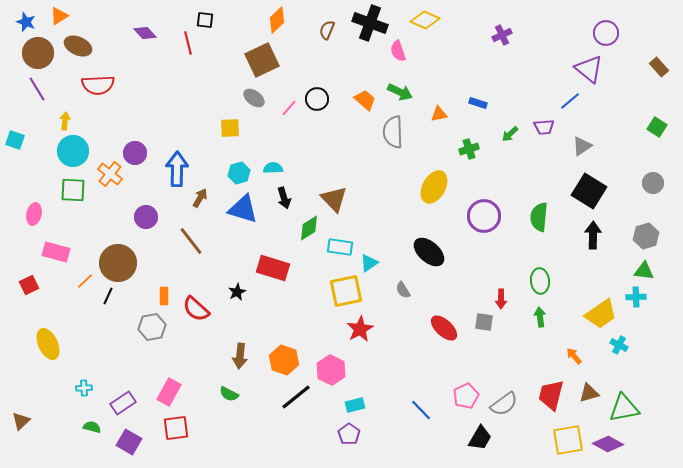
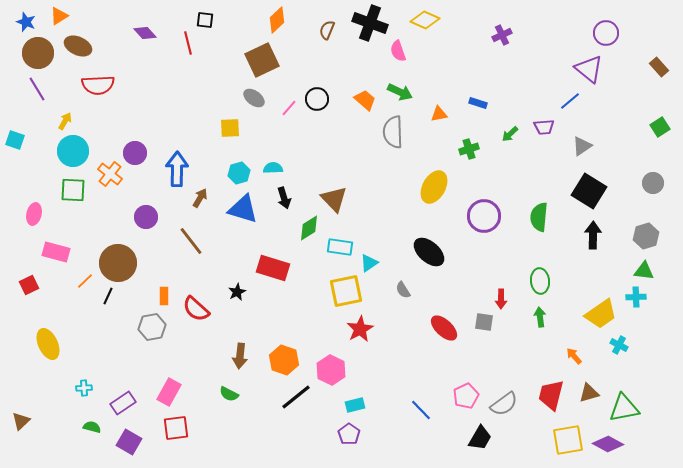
yellow arrow at (65, 121): rotated 24 degrees clockwise
green square at (657, 127): moved 3 px right; rotated 24 degrees clockwise
